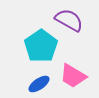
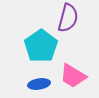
purple semicircle: moved 1 px left, 2 px up; rotated 76 degrees clockwise
blue ellipse: rotated 25 degrees clockwise
